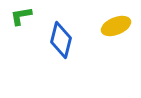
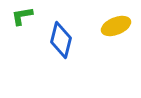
green L-shape: moved 1 px right
